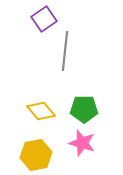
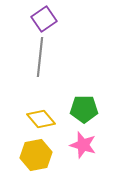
gray line: moved 25 px left, 6 px down
yellow diamond: moved 8 px down
pink star: moved 1 px right, 2 px down
